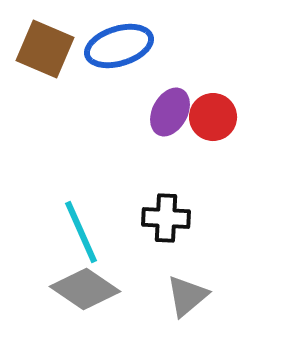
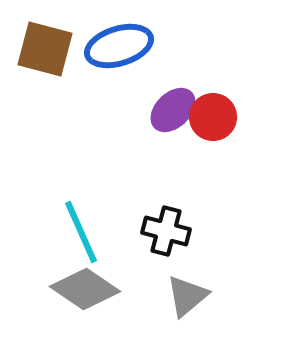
brown square: rotated 8 degrees counterclockwise
purple ellipse: moved 3 px right, 2 px up; rotated 18 degrees clockwise
black cross: moved 13 px down; rotated 12 degrees clockwise
